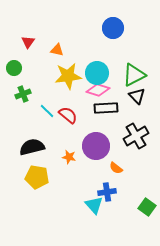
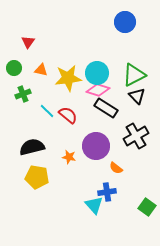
blue circle: moved 12 px right, 6 px up
orange triangle: moved 16 px left, 20 px down
yellow star: moved 2 px down
black rectangle: rotated 35 degrees clockwise
